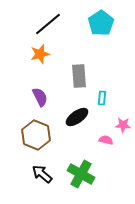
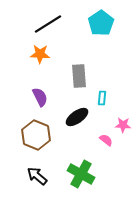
black line: rotated 8 degrees clockwise
orange star: rotated 18 degrees clockwise
pink semicircle: rotated 24 degrees clockwise
black arrow: moved 5 px left, 2 px down
